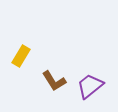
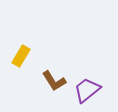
purple trapezoid: moved 3 px left, 4 px down
